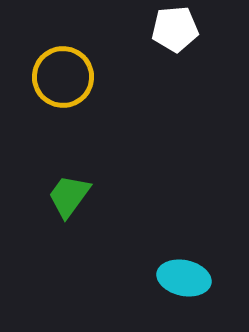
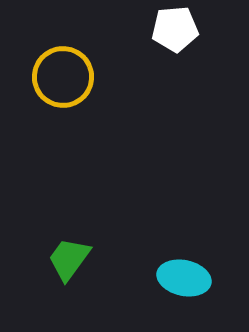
green trapezoid: moved 63 px down
